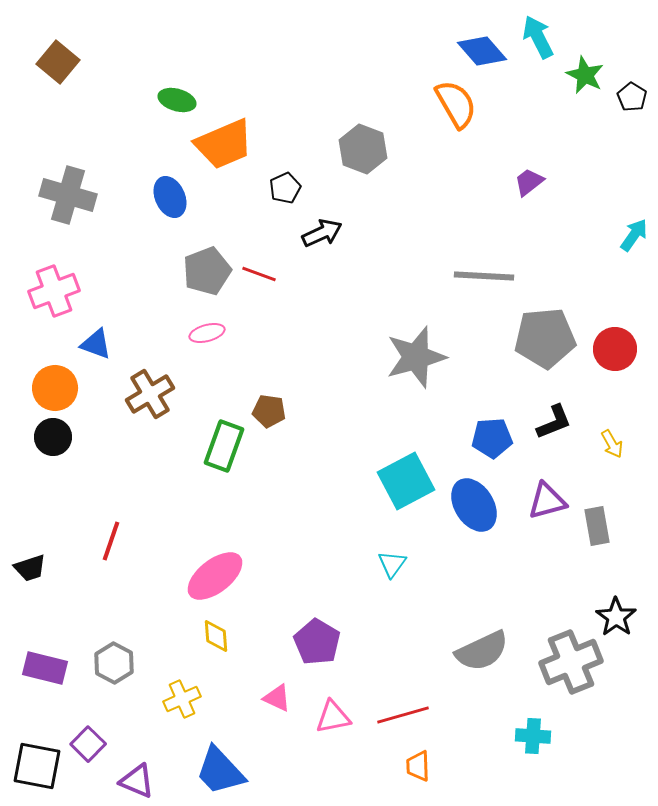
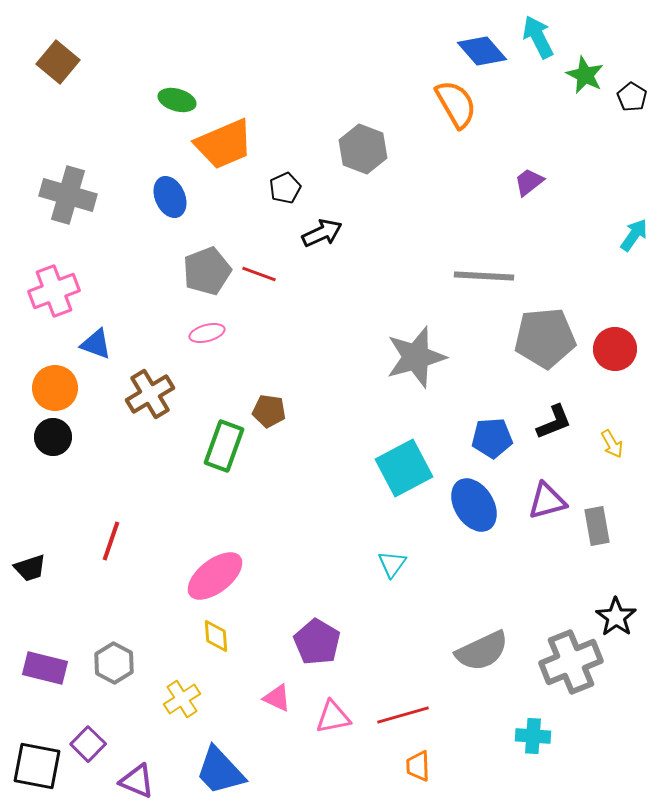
cyan square at (406, 481): moved 2 px left, 13 px up
yellow cross at (182, 699): rotated 9 degrees counterclockwise
